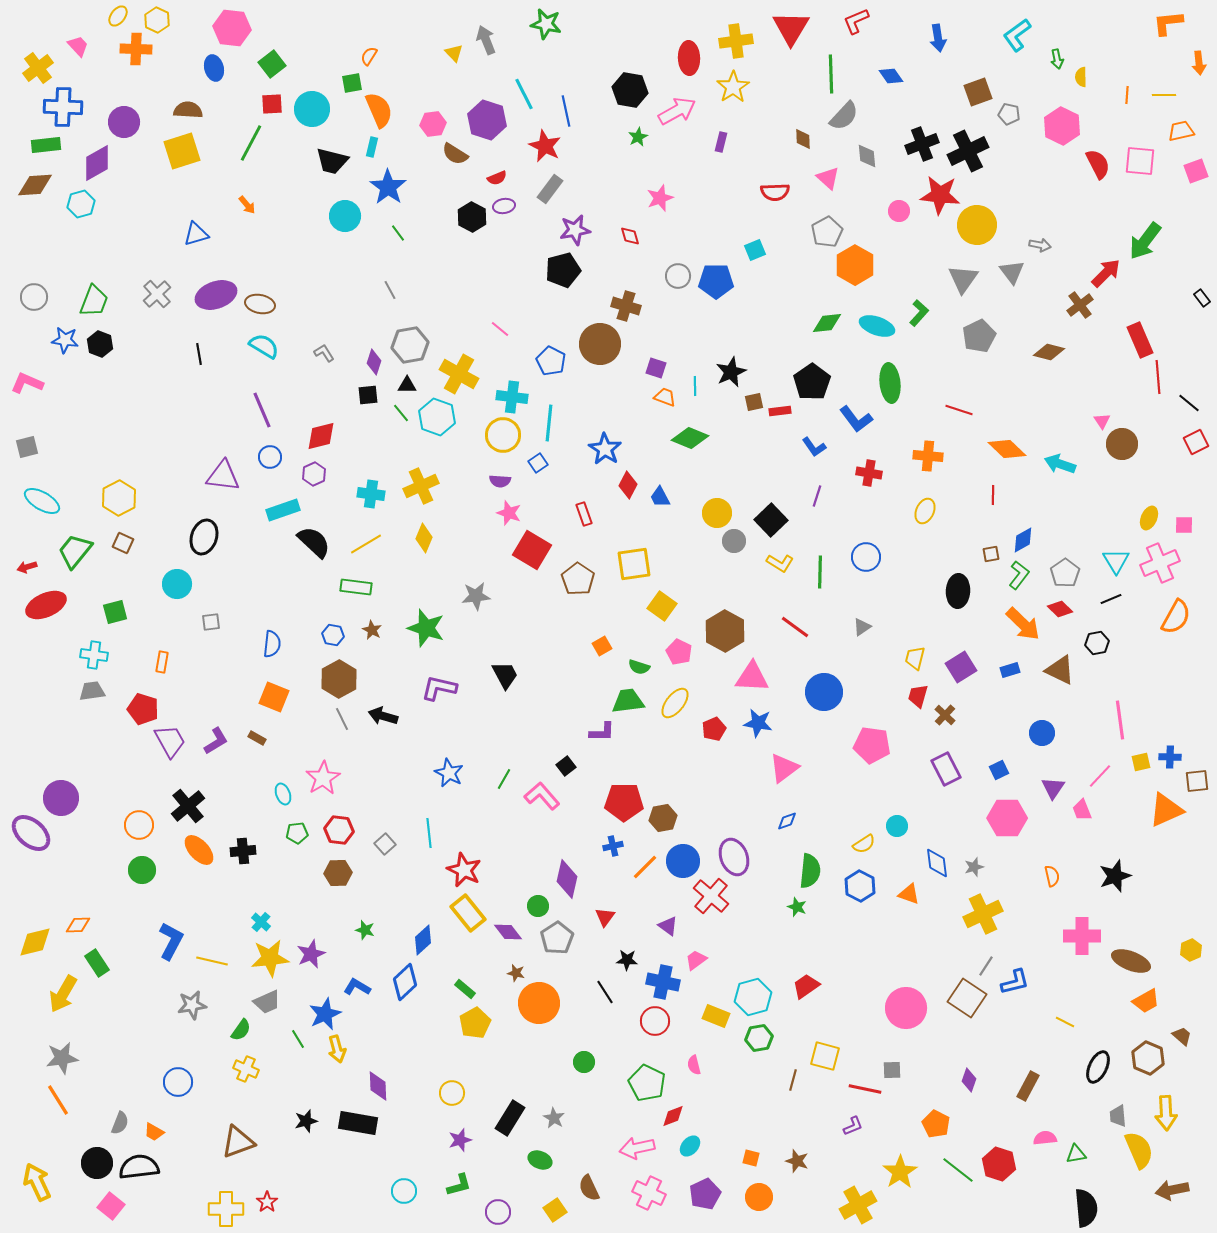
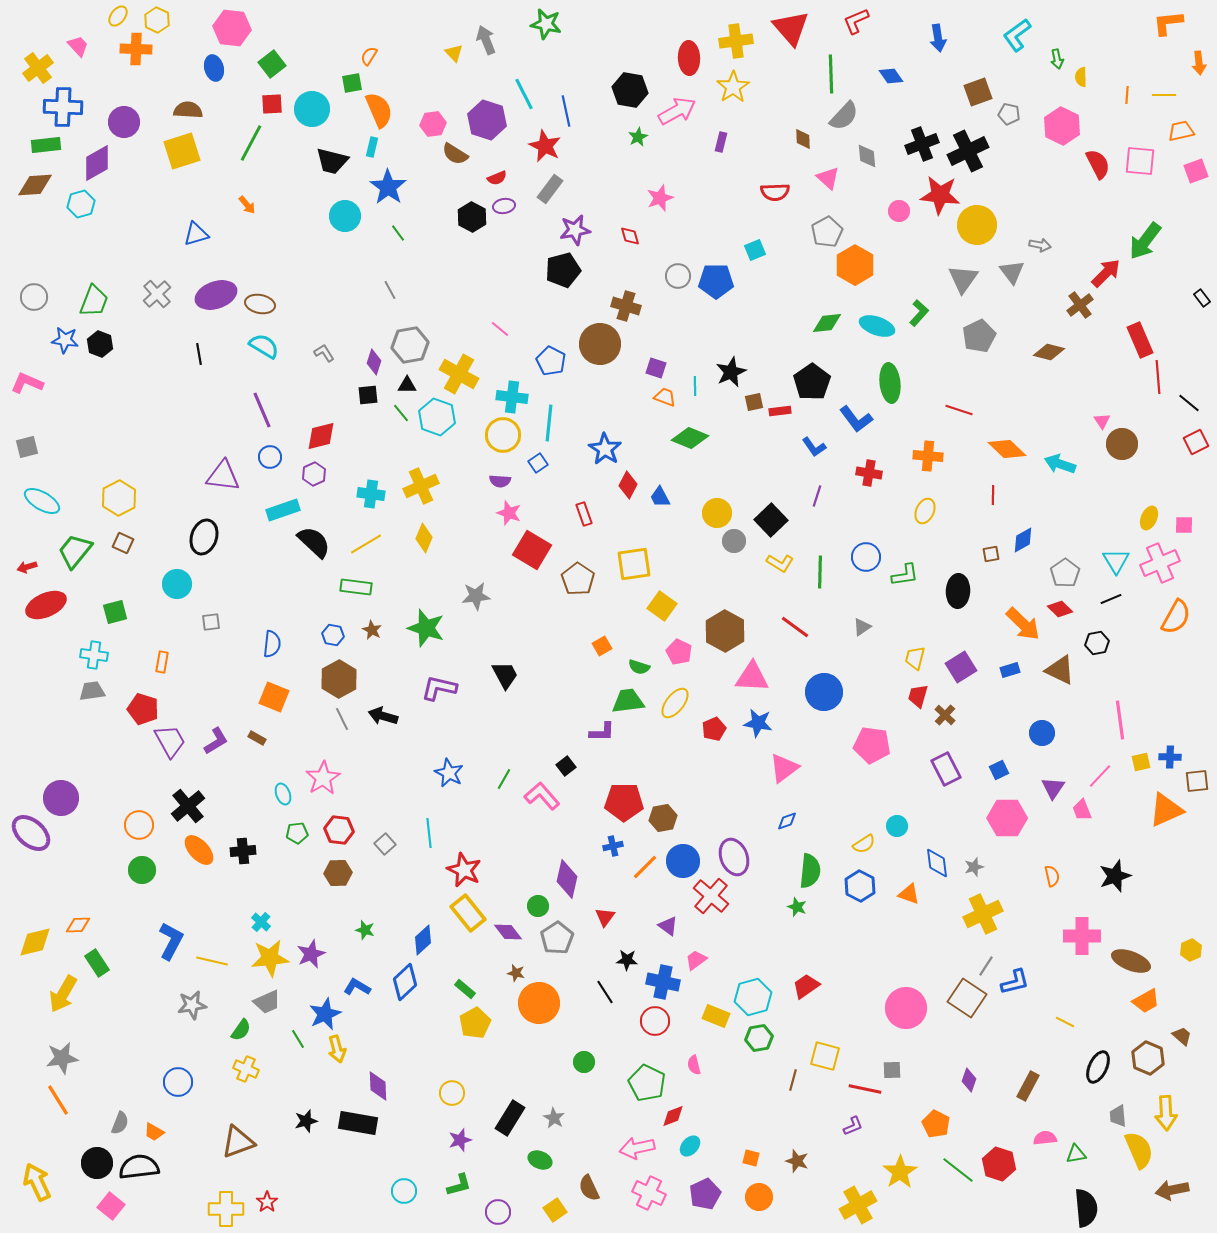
red triangle at (791, 28): rotated 12 degrees counterclockwise
green L-shape at (1019, 575): moved 114 px left; rotated 44 degrees clockwise
